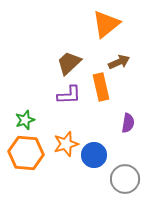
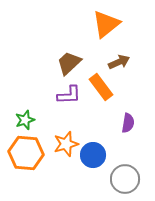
orange rectangle: rotated 24 degrees counterclockwise
blue circle: moved 1 px left
